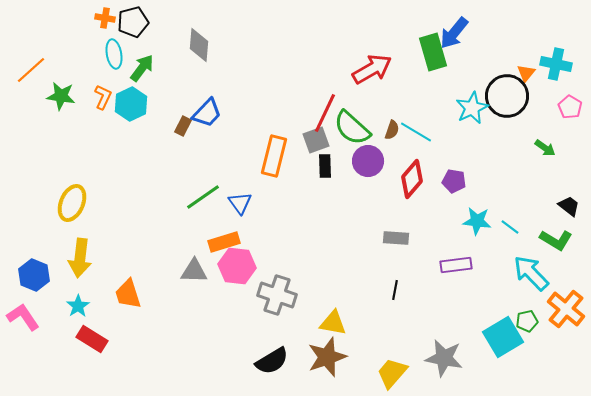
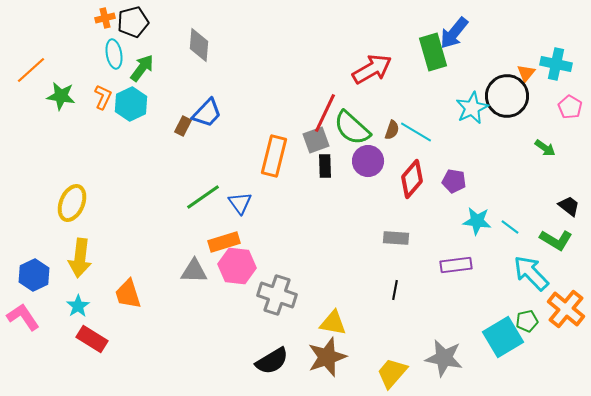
orange cross at (105, 18): rotated 24 degrees counterclockwise
blue hexagon at (34, 275): rotated 12 degrees clockwise
